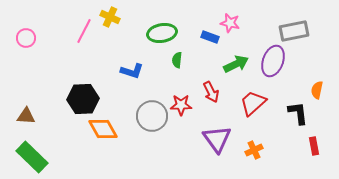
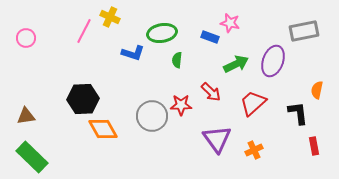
gray rectangle: moved 10 px right
blue L-shape: moved 1 px right, 18 px up
red arrow: rotated 20 degrees counterclockwise
brown triangle: rotated 12 degrees counterclockwise
